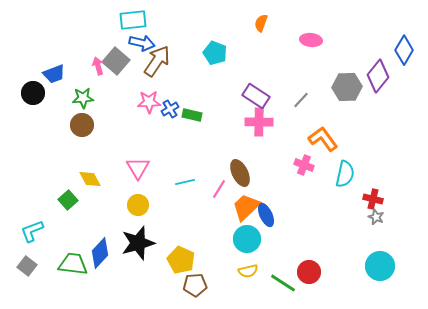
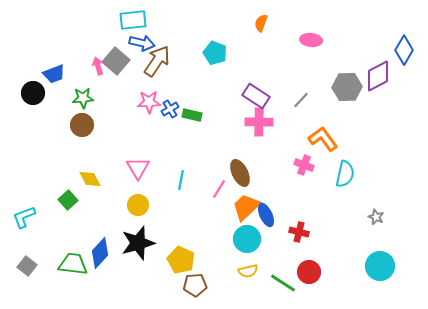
purple diamond at (378, 76): rotated 24 degrees clockwise
cyan line at (185, 182): moved 4 px left, 2 px up; rotated 66 degrees counterclockwise
red cross at (373, 199): moved 74 px left, 33 px down
cyan L-shape at (32, 231): moved 8 px left, 14 px up
